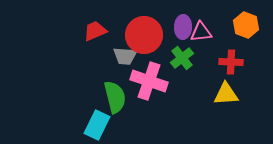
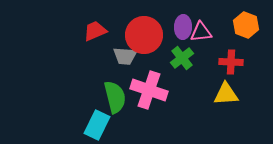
pink cross: moved 9 px down
